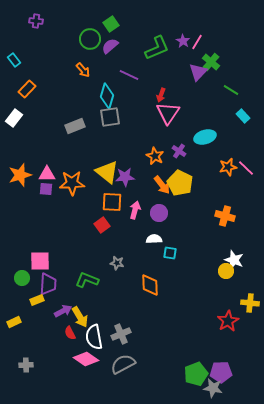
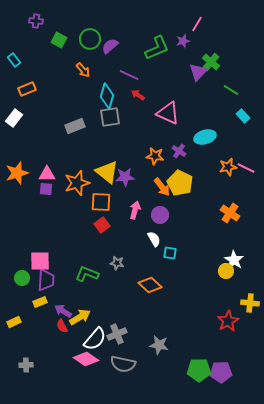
green square at (111, 24): moved 52 px left, 16 px down; rotated 28 degrees counterclockwise
purple star at (183, 41): rotated 24 degrees clockwise
pink line at (197, 42): moved 18 px up
orange rectangle at (27, 89): rotated 24 degrees clockwise
red arrow at (161, 95): moved 23 px left; rotated 104 degrees clockwise
pink triangle at (168, 113): rotated 40 degrees counterclockwise
orange star at (155, 156): rotated 18 degrees counterclockwise
pink line at (246, 168): rotated 18 degrees counterclockwise
orange star at (20, 175): moved 3 px left, 2 px up
orange star at (72, 183): moved 5 px right; rotated 15 degrees counterclockwise
orange arrow at (162, 185): moved 2 px down
orange square at (112, 202): moved 11 px left
purple circle at (159, 213): moved 1 px right, 2 px down
orange cross at (225, 216): moved 5 px right, 3 px up; rotated 18 degrees clockwise
white semicircle at (154, 239): rotated 63 degrees clockwise
white star at (234, 260): rotated 12 degrees clockwise
green L-shape at (87, 280): moved 6 px up
purple trapezoid at (48, 284): moved 2 px left, 4 px up
orange diamond at (150, 285): rotated 45 degrees counterclockwise
yellow rectangle at (37, 300): moved 3 px right, 2 px down
purple arrow at (63, 311): rotated 120 degrees counterclockwise
yellow arrow at (80, 317): rotated 90 degrees counterclockwise
red semicircle at (70, 333): moved 8 px left, 7 px up
gray cross at (121, 334): moved 4 px left
white semicircle at (94, 337): moved 1 px right, 2 px down; rotated 130 degrees counterclockwise
gray semicircle at (123, 364): rotated 140 degrees counterclockwise
green pentagon at (196, 374): moved 3 px right, 4 px up; rotated 20 degrees clockwise
gray star at (213, 388): moved 54 px left, 43 px up
